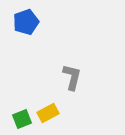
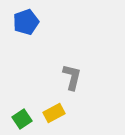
yellow rectangle: moved 6 px right
green square: rotated 12 degrees counterclockwise
